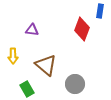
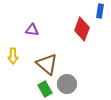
brown triangle: moved 1 px right, 1 px up
gray circle: moved 8 px left
green rectangle: moved 18 px right
